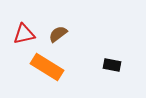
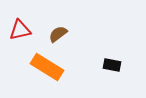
red triangle: moved 4 px left, 4 px up
